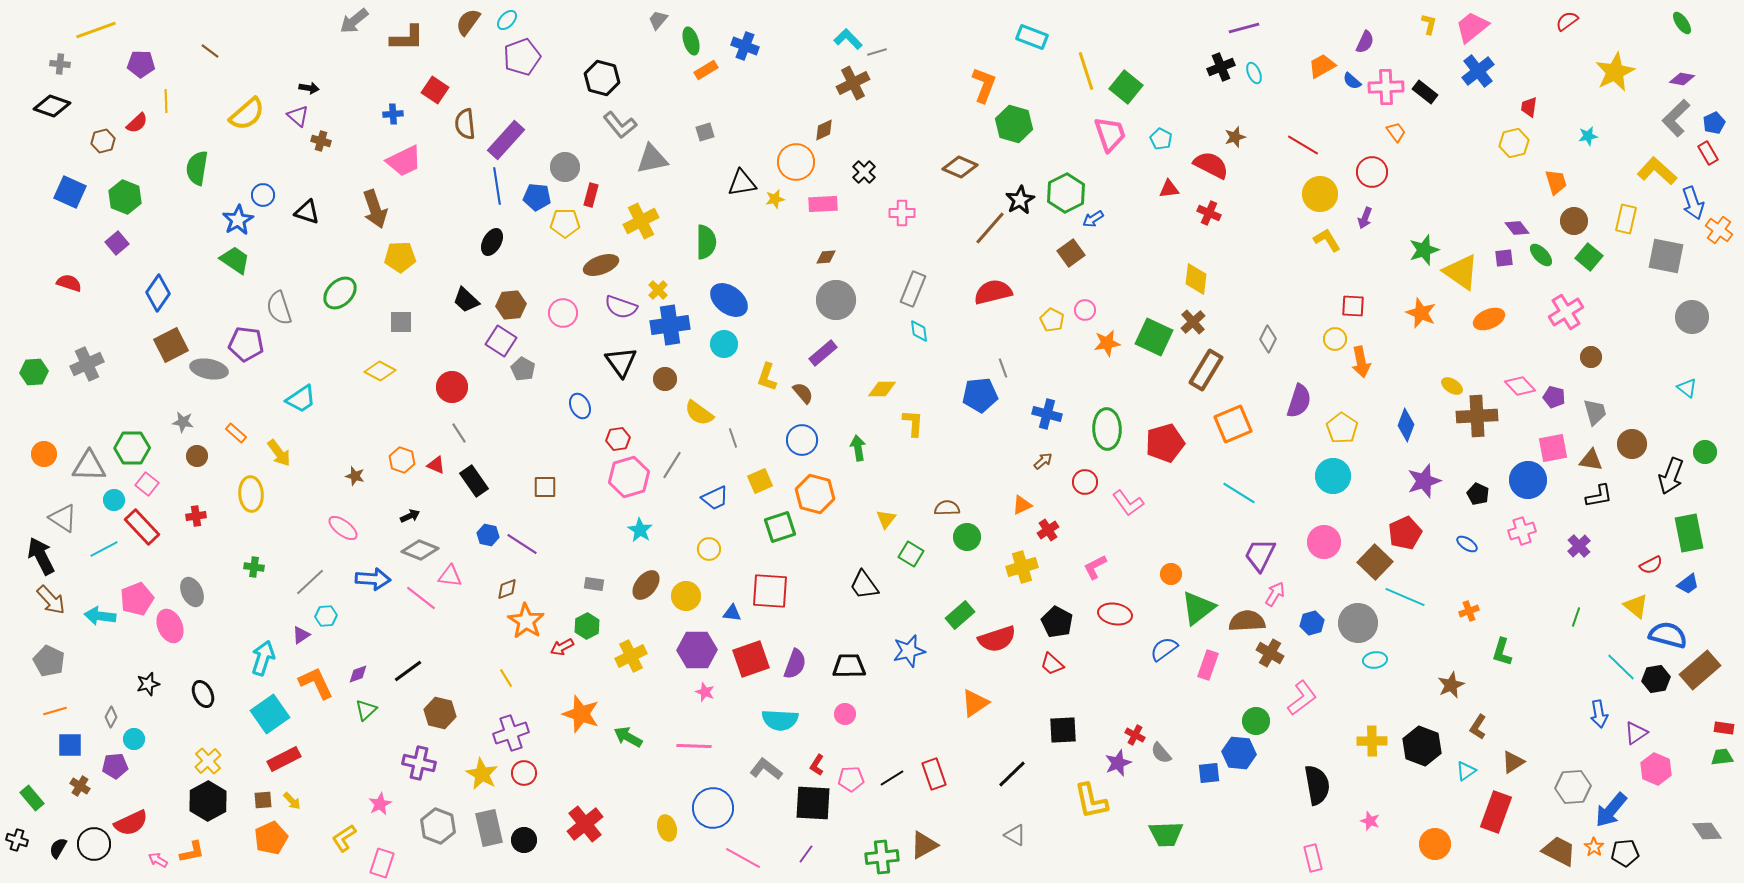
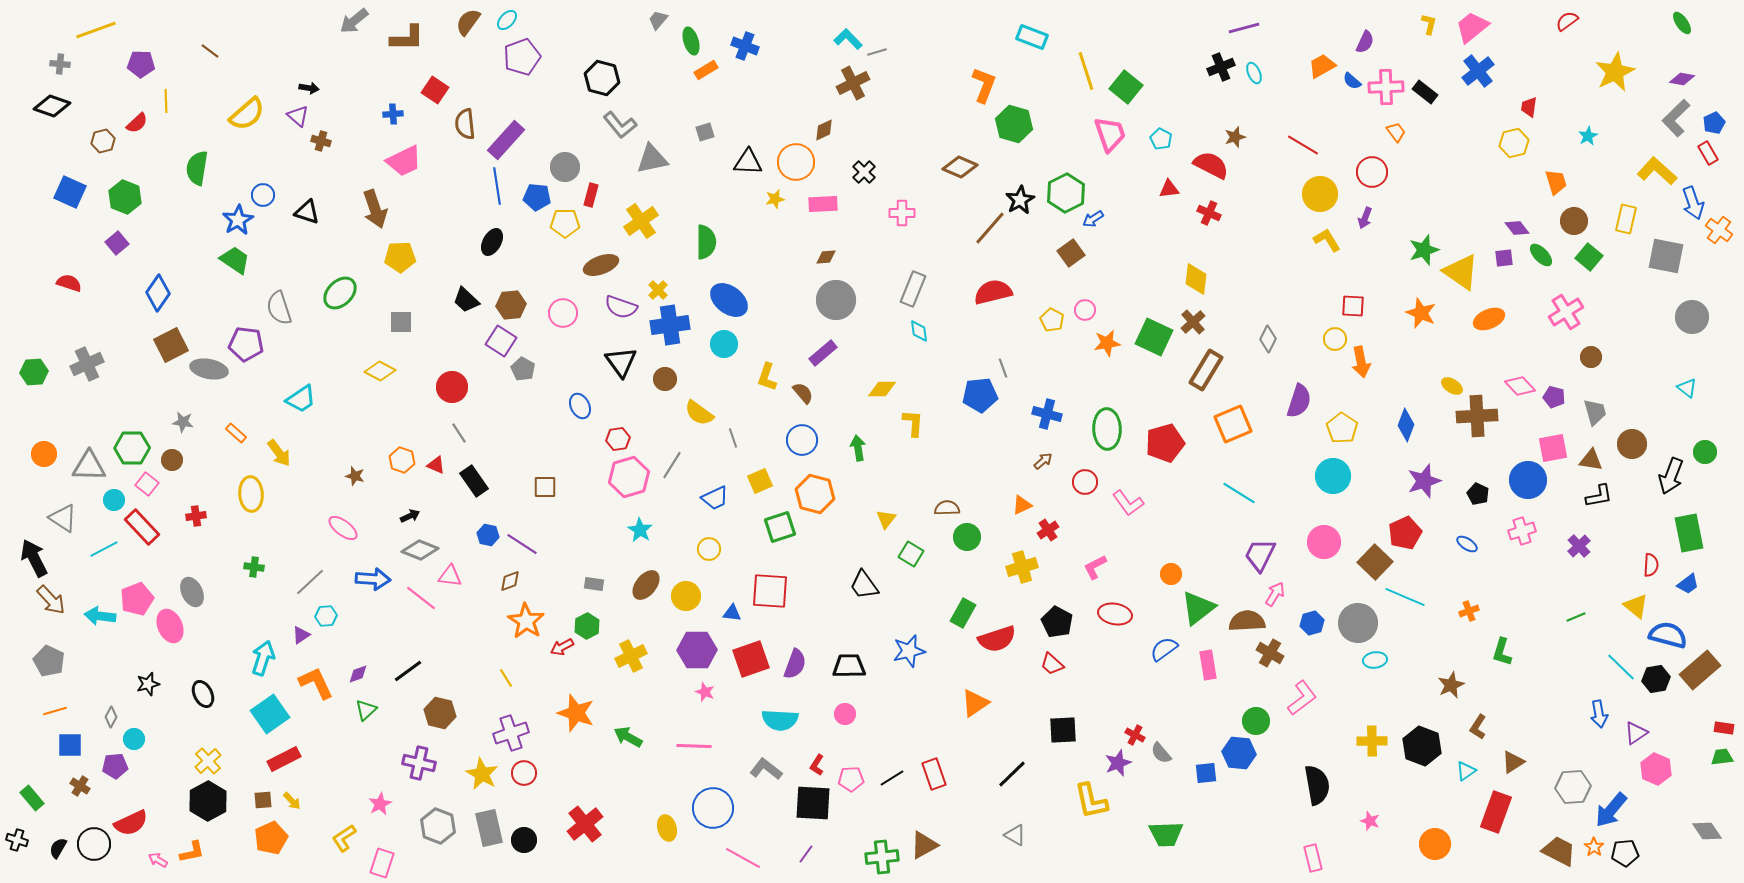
cyan star at (1588, 136): rotated 18 degrees counterclockwise
black triangle at (742, 183): moved 6 px right, 21 px up; rotated 12 degrees clockwise
yellow cross at (641, 221): rotated 8 degrees counterclockwise
brown circle at (197, 456): moved 25 px left, 4 px down
black arrow at (41, 556): moved 7 px left, 2 px down
red semicircle at (1651, 565): rotated 60 degrees counterclockwise
brown diamond at (507, 589): moved 3 px right, 8 px up
green rectangle at (960, 615): moved 3 px right, 2 px up; rotated 20 degrees counterclockwise
green line at (1576, 617): rotated 48 degrees clockwise
pink rectangle at (1208, 665): rotated 28 degrees counterclockwise
orange star at (581, 714): moved 5 px left, 1 px up
blue square at (1209, 773): moved 3 px left
